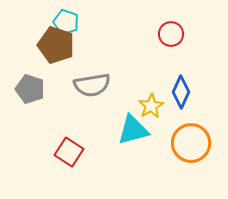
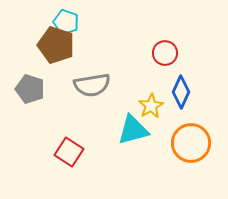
red circle: moved 6 px left, 19 px down
